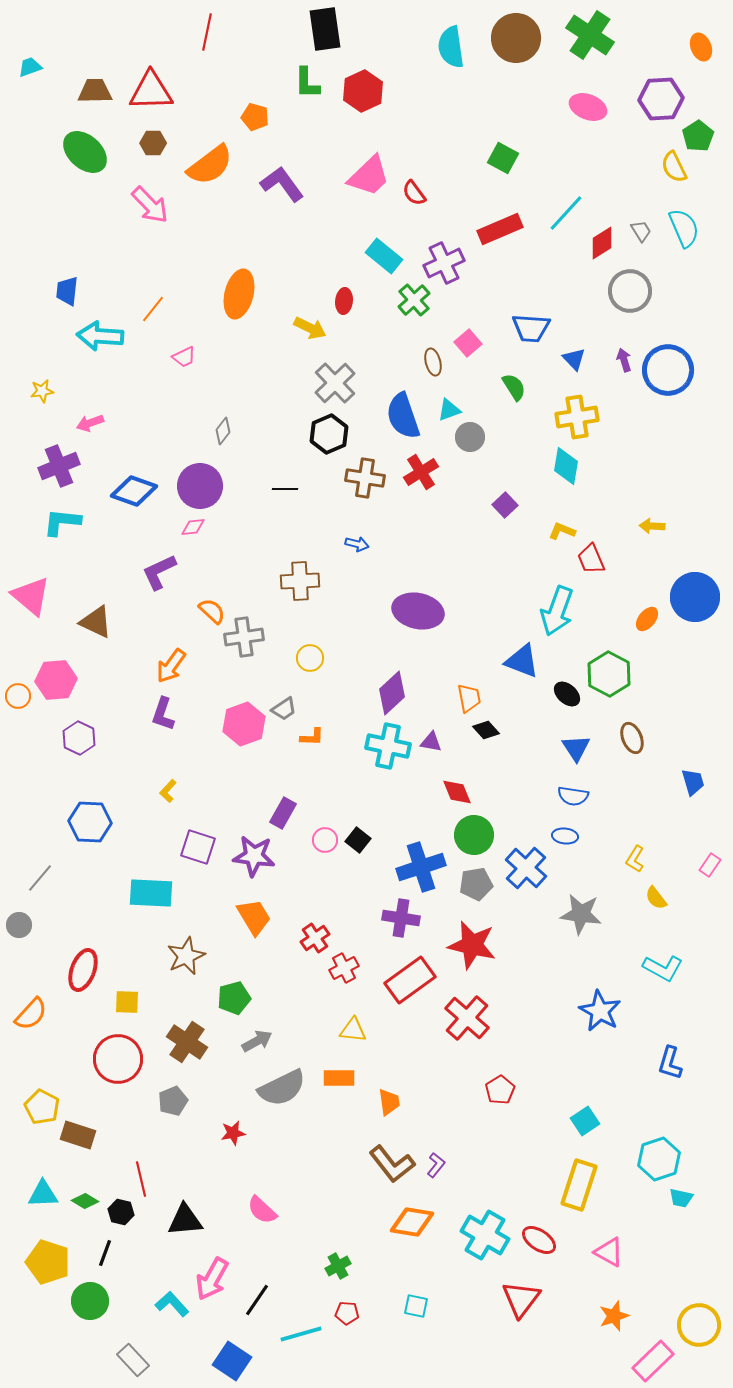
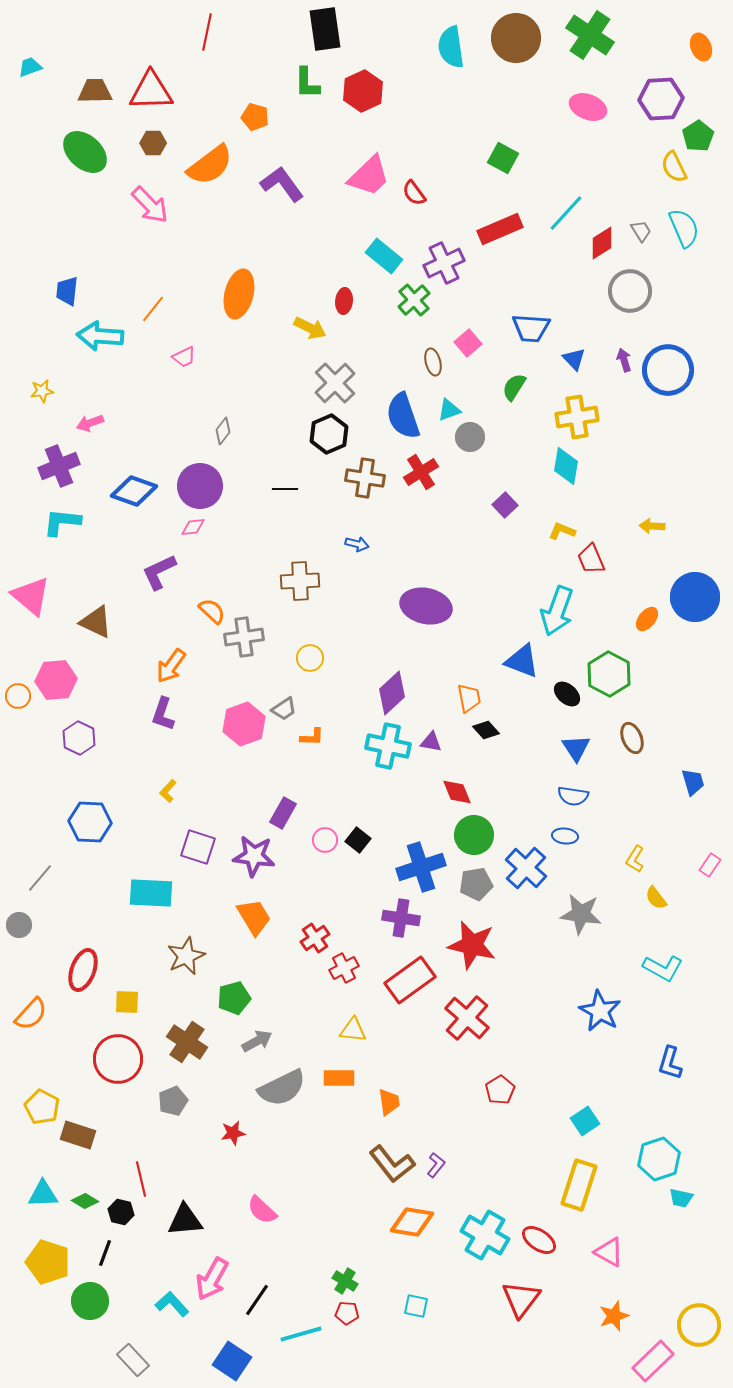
green semicircle at (514, 387): rotated 116 degrees counterclockwise
purple ellipse at (418, 611): moved 8 px right, 5 px up
green cross at (338, 1266): moved 7 px right, 15 px down; rotated 30 degrees counterclockwise
